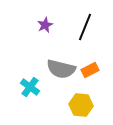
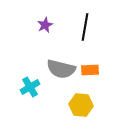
black line: rotated 12 degrees counterclockwise
orange rectangle: rotated 24 degrees clockwise
cyan cross: rotated 24 degrees clockwise
